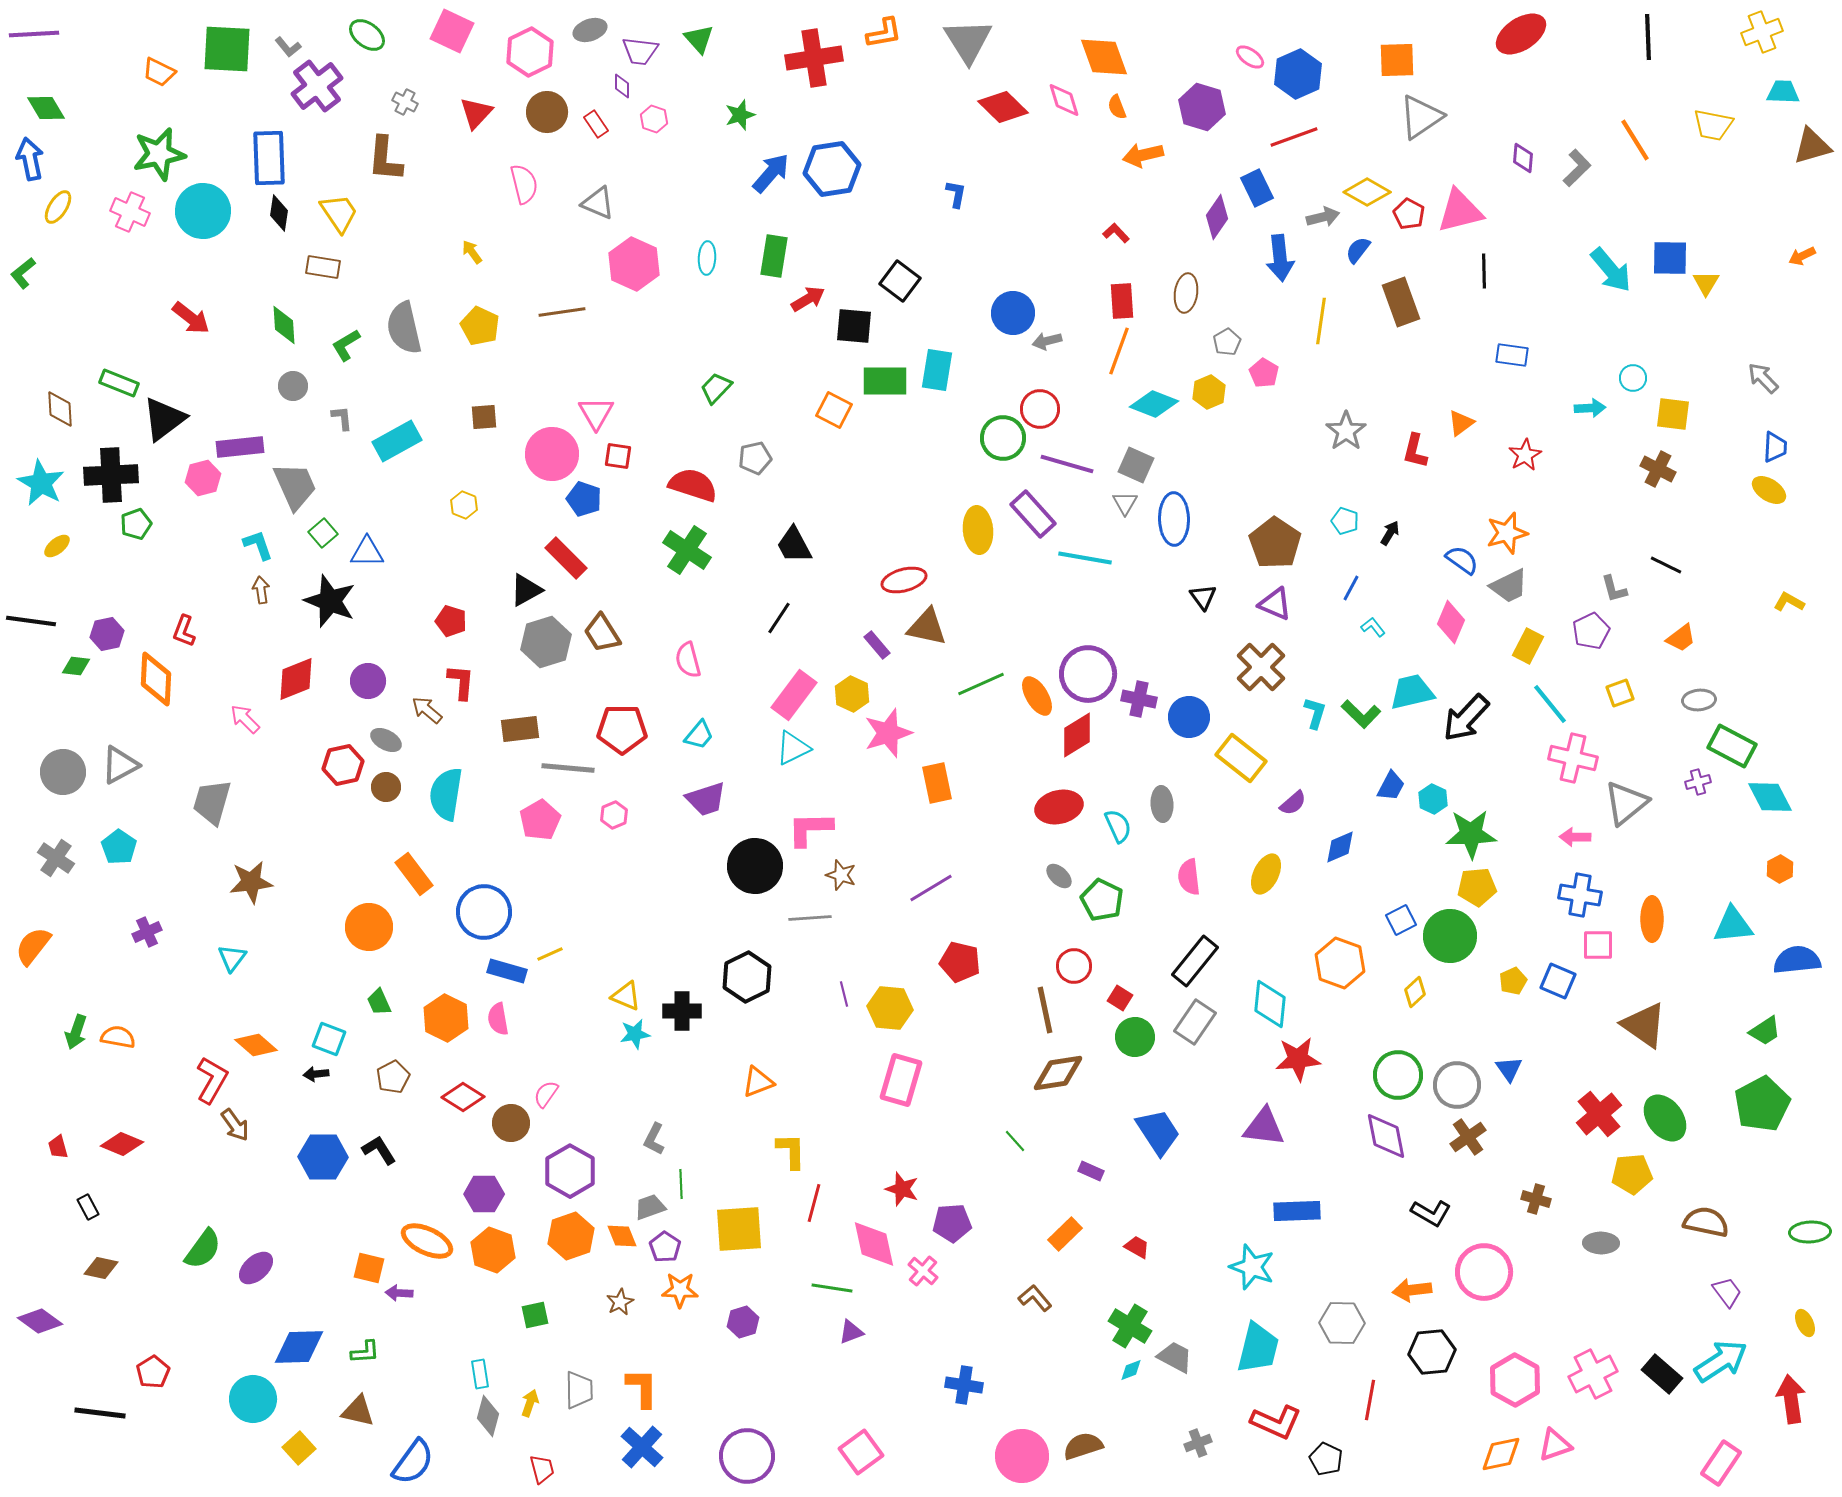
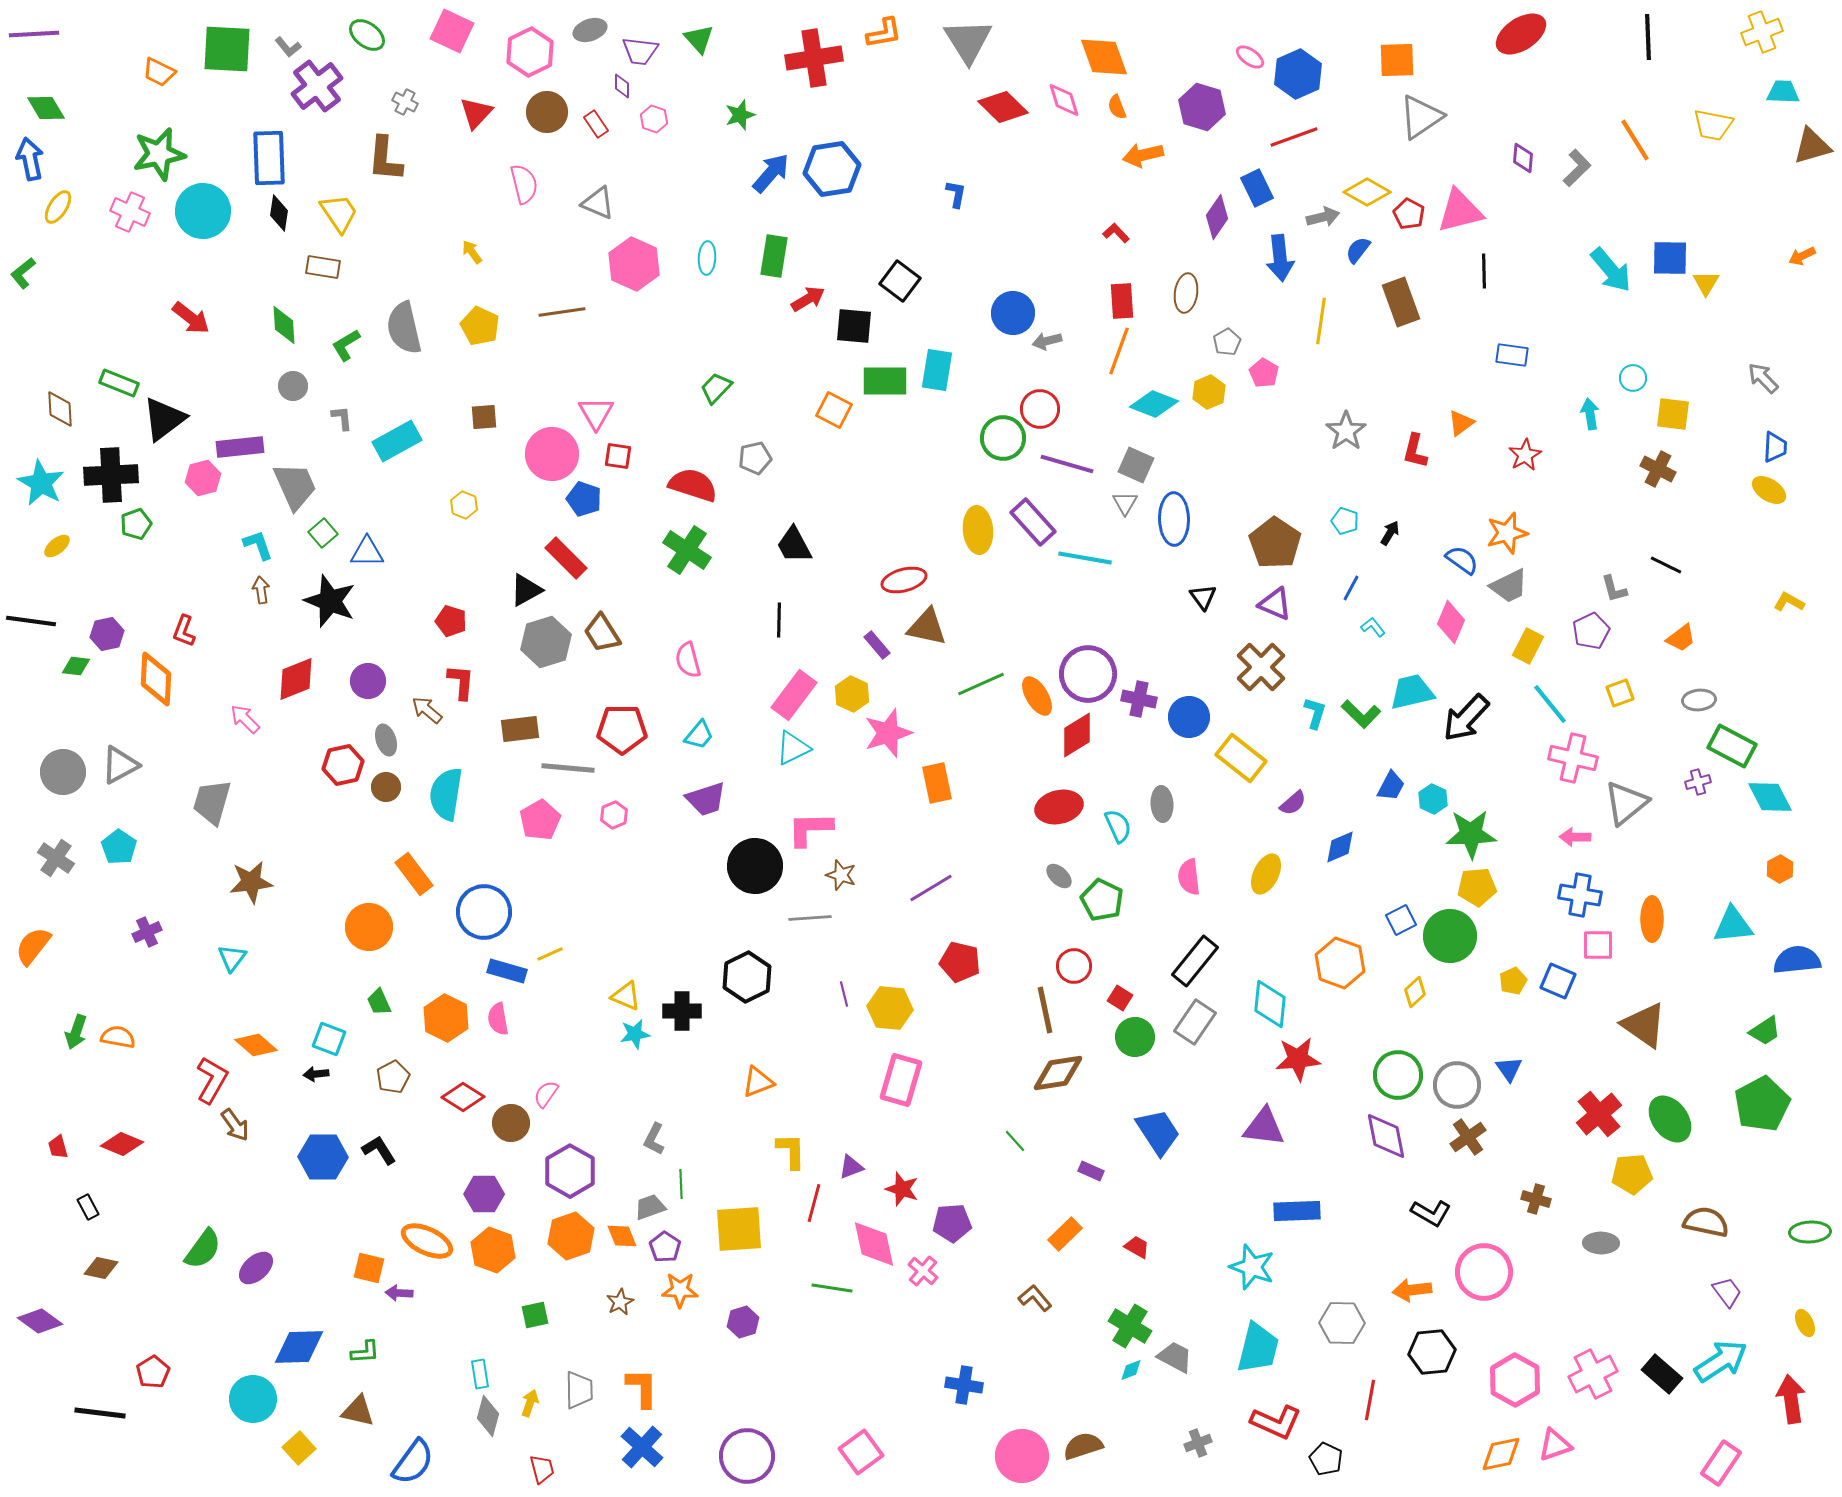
cyan arrow at (1590, 408): moved 6 px down; rotated 96 degrees counterclockwise
purple rectangle at (1033, 514): moved 8 px down
black line at (779, 618): moved 2 px down; rotated 32 degrees counterclockwise
gray ellipse at (386, 740): rotated 44 degrees clockwise
green ellipse at (1665, 1118): moved 5 px right, 1 px down
purple triangle at (851, 1332): moved 165 px up
